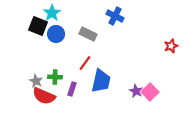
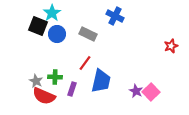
blue circle: moved 1 px right
pink square: moved 1 px right
